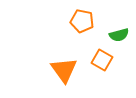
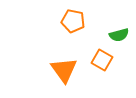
orange pentagon: moved 9 px left
